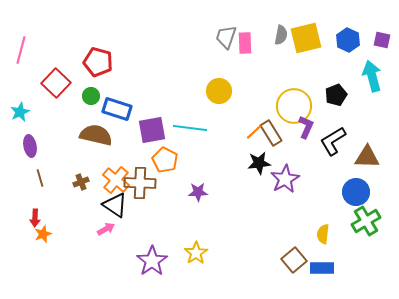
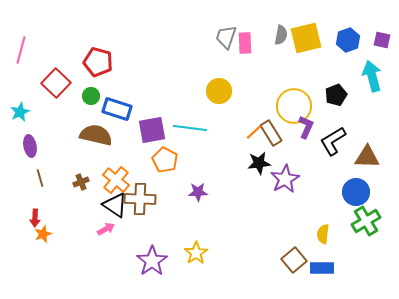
blue hexagon at (348, 40): rotated 15 degrees clockwise
brown cross at (140, 183): moved 16 px down
